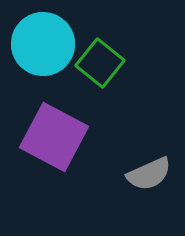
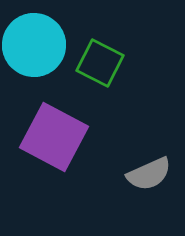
cyan circle: moved 9 px left, 1 px down
green square: rotated 12 degrees counterclockwise
